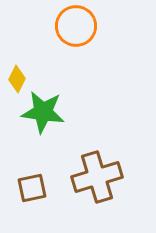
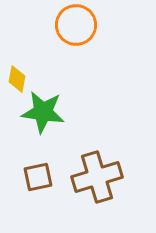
orange circle: moved 1 px up
yellow diamond: rotated 16 degrees counterclockwise
brown square: moved 6 px right, 11 px up
